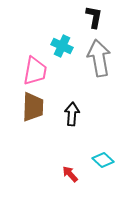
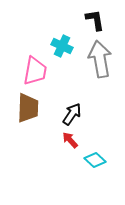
black L-shape: moved 1 px right, 3 px down; rotated 20 degrees counterclockwise
gray arrow: moved 1 px right, 1 px down
brown trapezoid: moved 5 px left, 1 px down
black arrow: rotated 30 degrees clockwise
cyan diamond: moved 8 px left
red arrow: moved 34 px up
